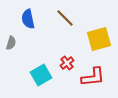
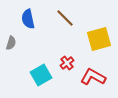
red L-shape: rotated 145 degrees counterclockwise
